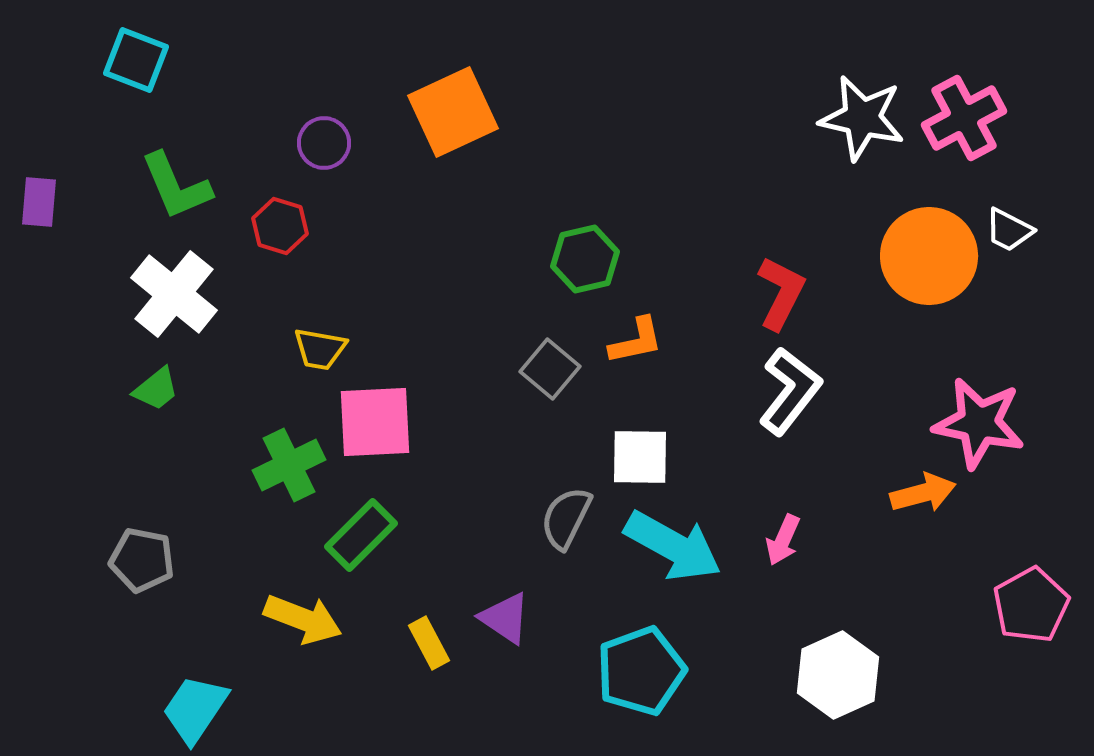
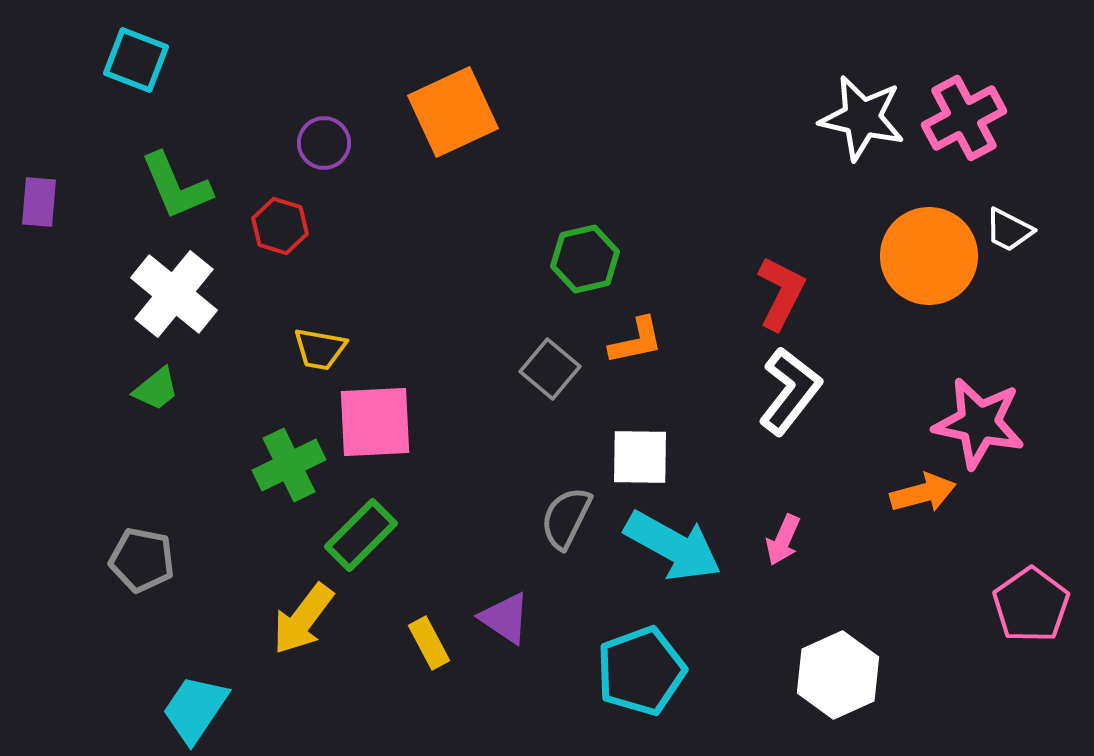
pink pentagon: rotated 6 degrees counterclockwise
yellow arrow: rotated 106 degrees clockwise
